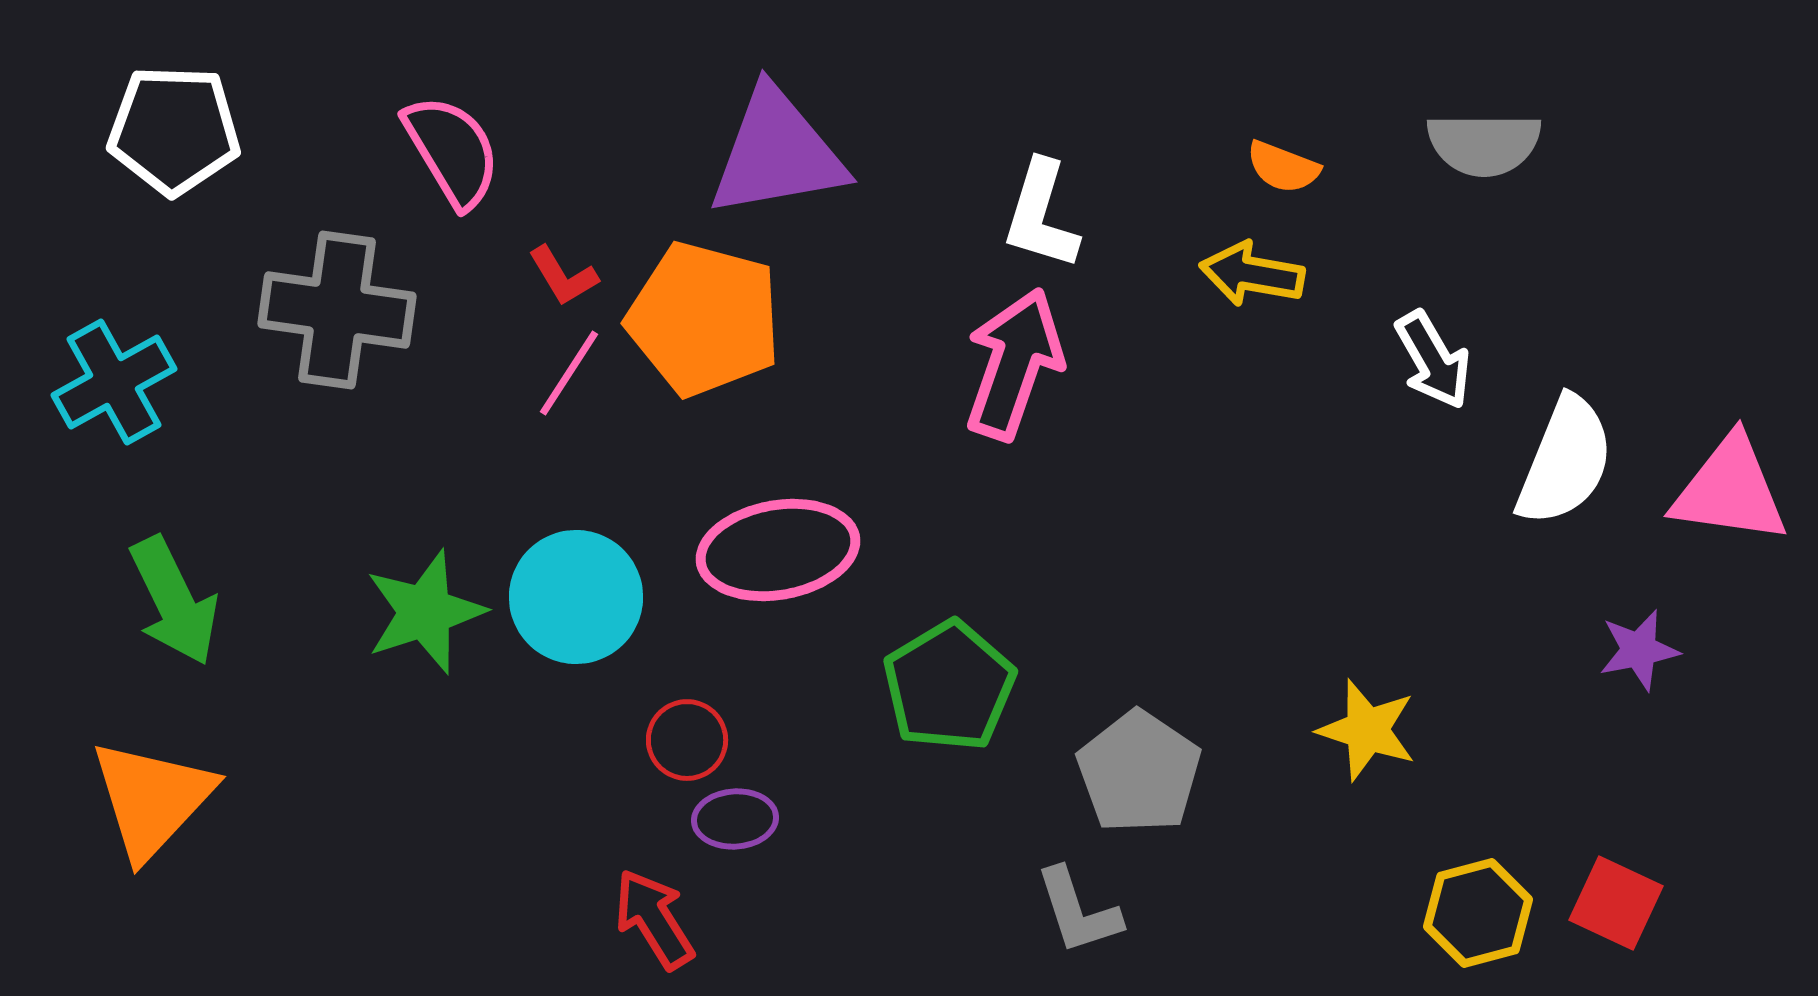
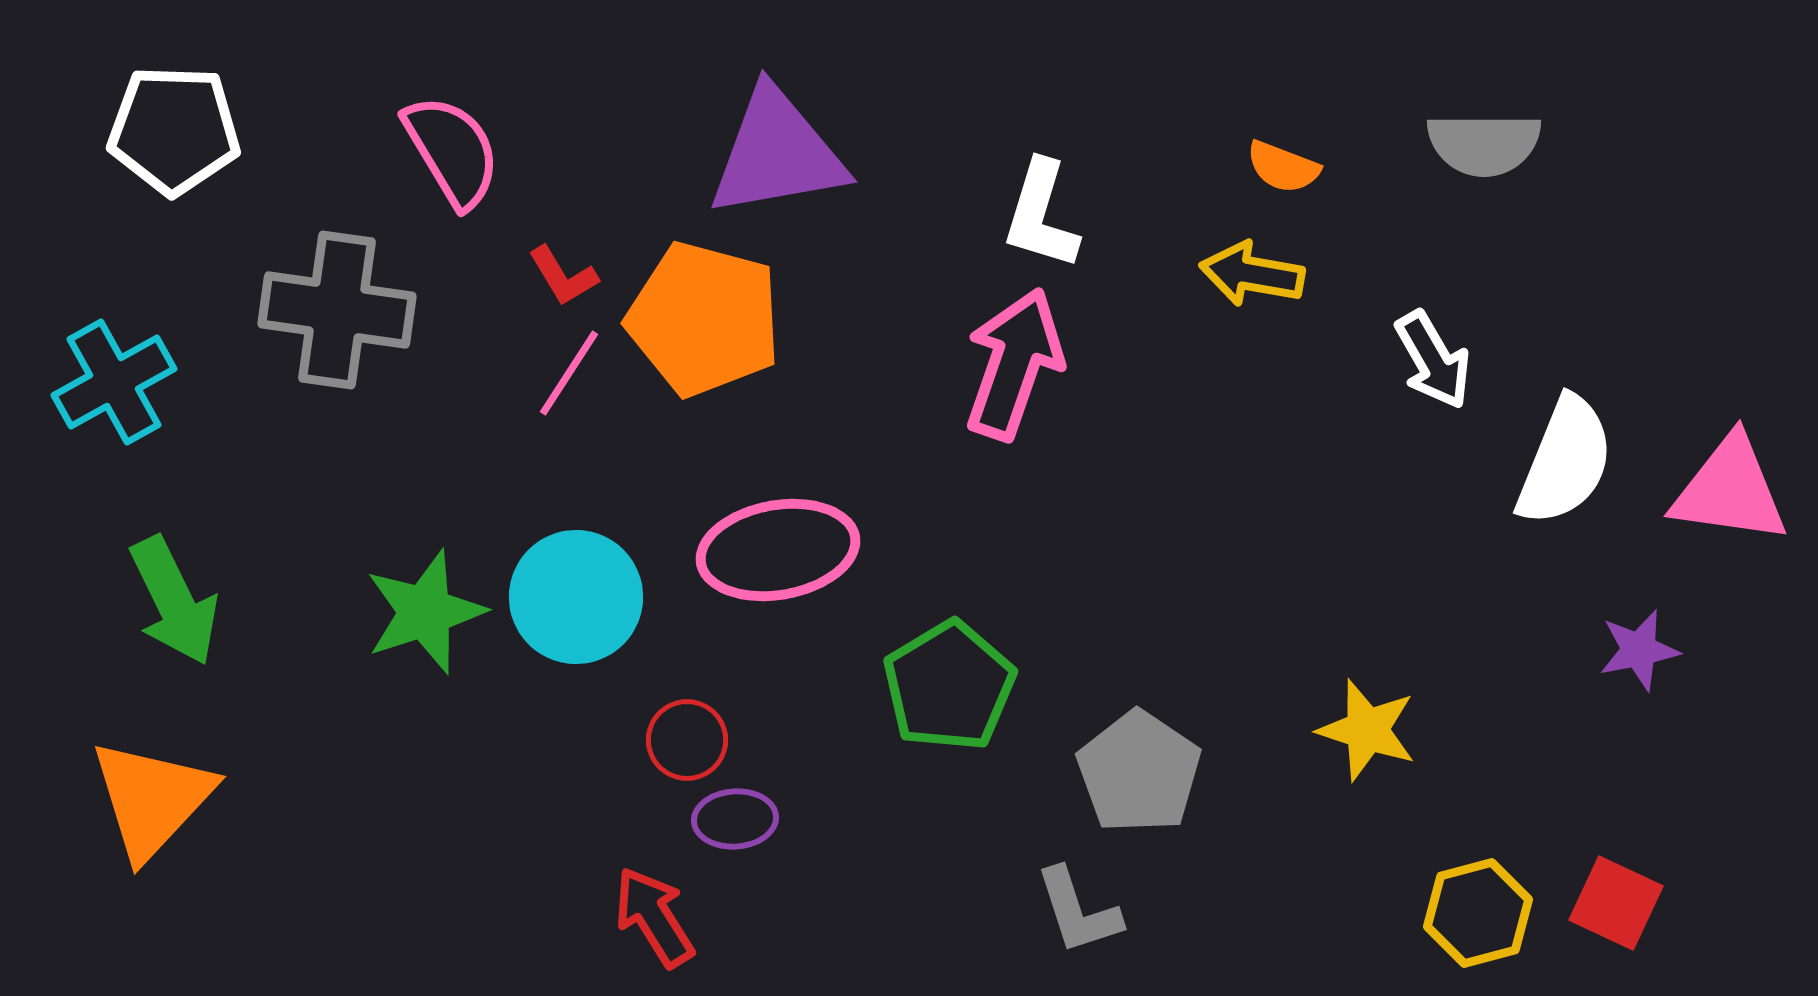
red arrow: moved 2 px up
